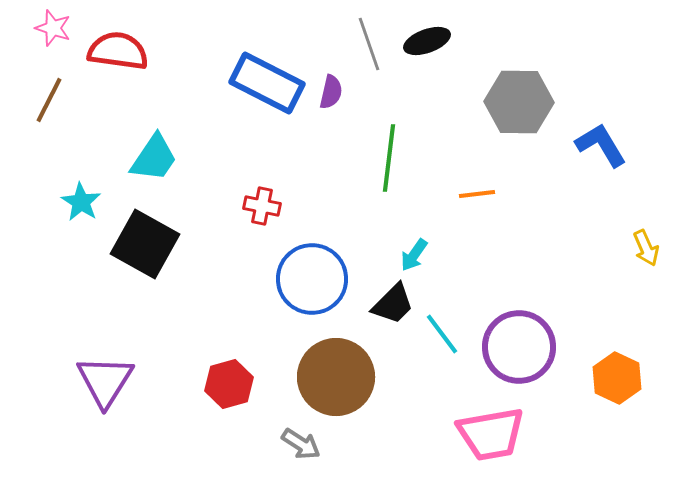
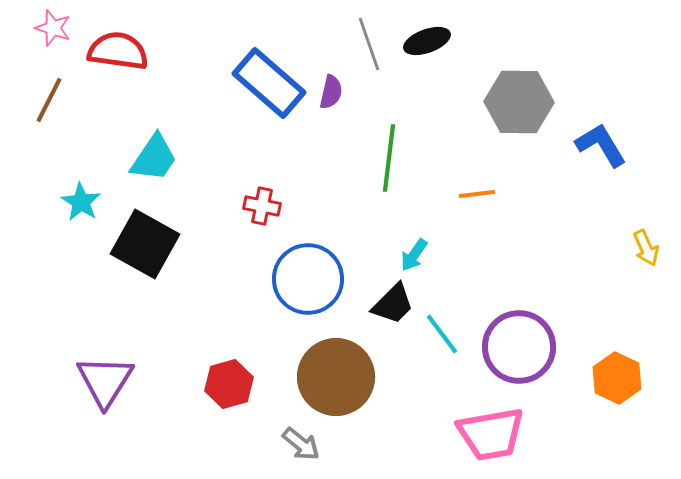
blue rectangle: moved 2 px right; rotated 14 degrees clockwise
blue circle: moved 4 px left
gray arrow: rotated 6 degrees clockwise
